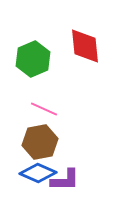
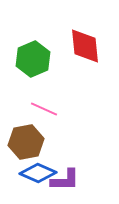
brown hexagon: moved 14 px left
